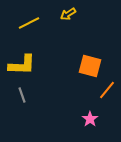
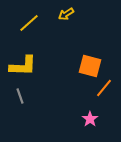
yellow arrow: moved 2 px left
yellow line: rotated 15 degrees counterclockwise
yellow L-shape: moved 1 px right, 1 px down
orange line: moved 3 px left, 2 px up
gray line: moved 2 px left, 1 px down
